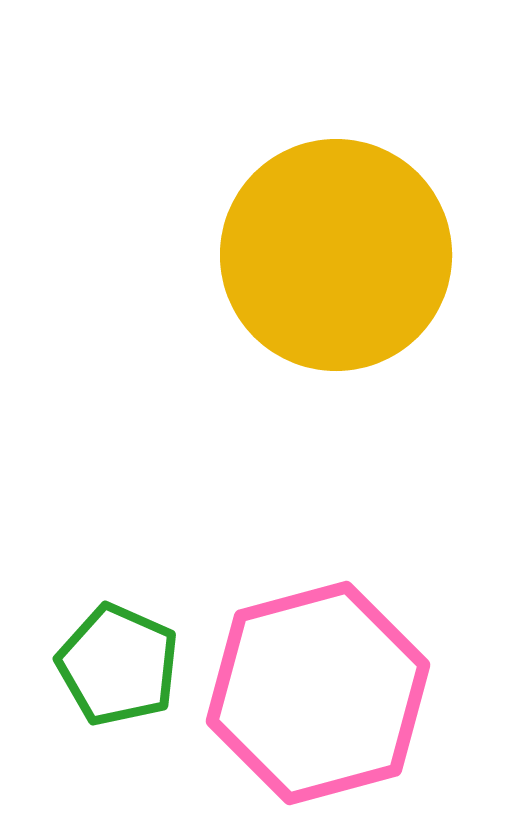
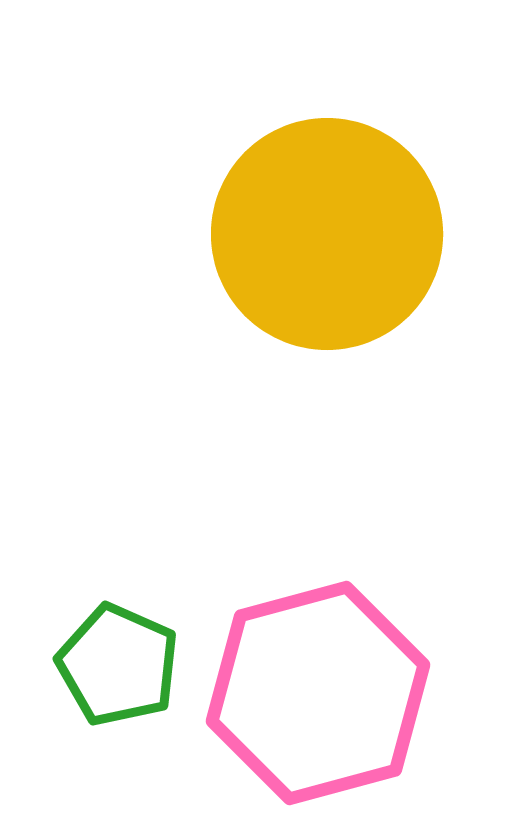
yellow circle: moved 9 px left, 21 px up
